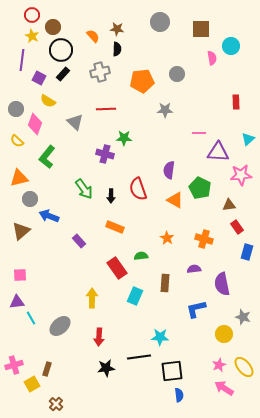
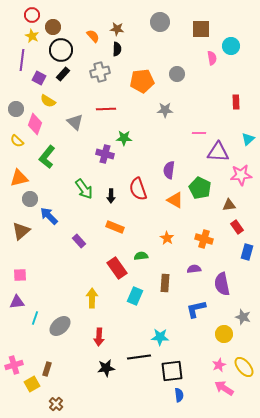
blue arrow at (49, 216): rotated 24 degrees clockwise
cyan line at (31, 318): moved 4 px right; rotated 48 degrees clockwise
